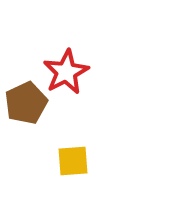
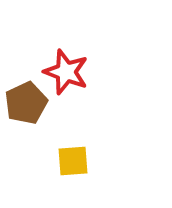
red star: rotated 24 degrees counterclockwise
